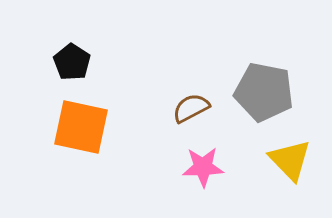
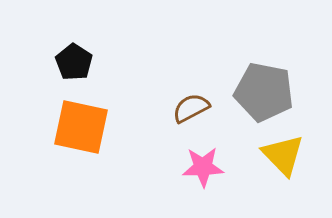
black pentagon: moved 2 px right
yellow triangle: moved 7 px left, 5 px up
